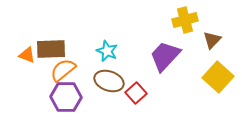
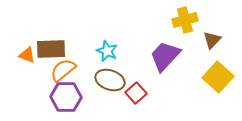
brown ellipse: moved 1 px right, 1 px up
